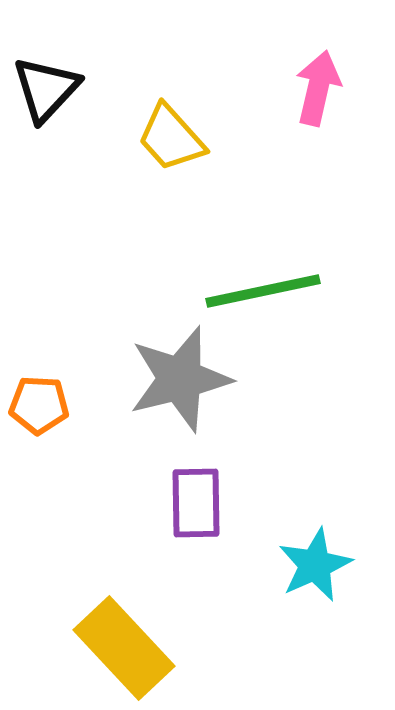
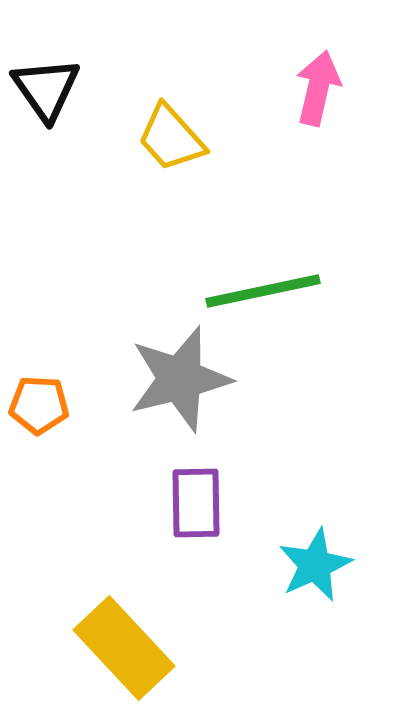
black triangle: rotated 18 degrees counterclockwise
